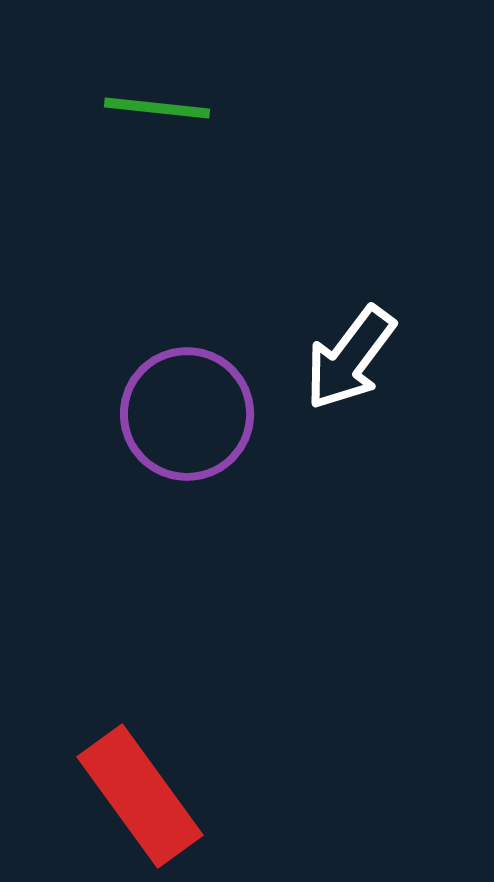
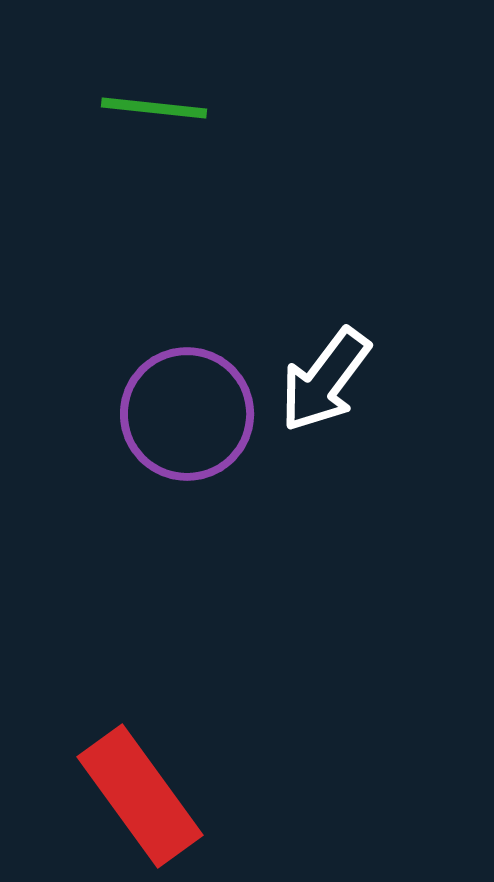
green line: moved 3 px left
white arrow: moved 25 px left, 22 px down
